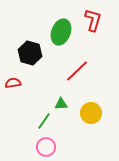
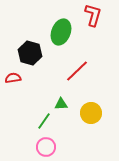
red L-shape: moved 5 px up
red semicircle: moved 5 px up
